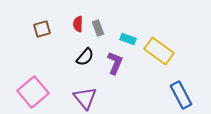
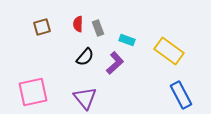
brown square: moved 2 px up
cyan rectangle: moved 1 px left, 1 px down
yellow rectangle: moved 10 px right
purple L-shape: rotated 25 degrees clockwise
pink square: rotated 28 degrees clockwise
